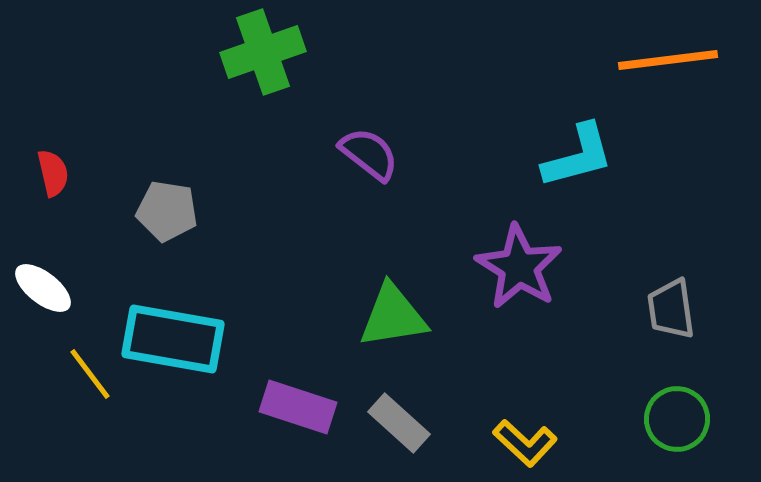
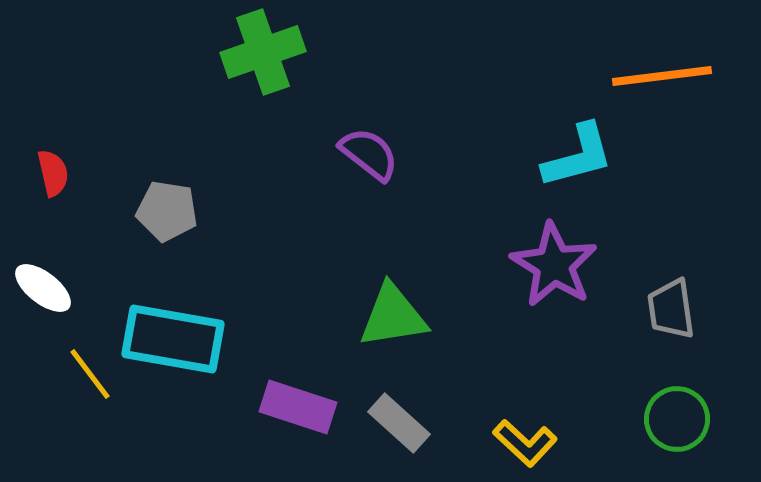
orange line: moved 6 px left, 16 px down
purple star: moved 35 px right, 2 px up
